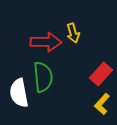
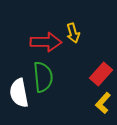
yellow L-shape: moved 1 px right, 1 px up
